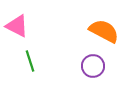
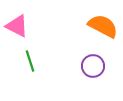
orange semicircle: moved 1 px left, 5 px up
